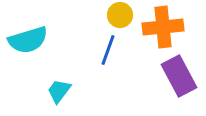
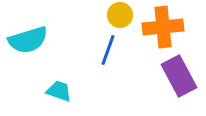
cyan trapezoid: rotated 72 degrees clockwise
